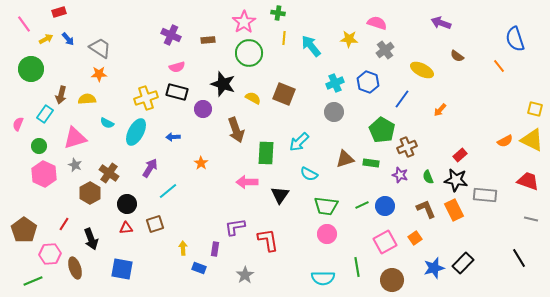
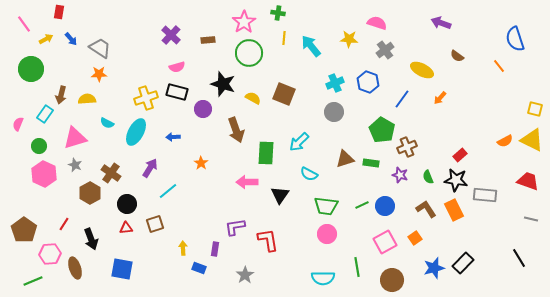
red rectangle at (59, 12): rotated 64 degrees counterclockwise
purple cross at (171, 35): rotated 18 degrees clockwise
blue arrow at (68, 39): moved 3 px right
orange arrow at (440, 110): moved 12 px up
brown cross at (109, 173): moved 2 px right
brown L-shape at (426, 209): rotated 10 degrees counterclockwise
